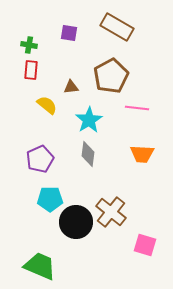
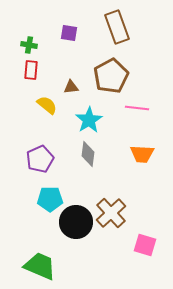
brown rectangle: rotated 40 degrees clockwise
brown cross: moved 1 px down; rotated 8 degrees clockwise
